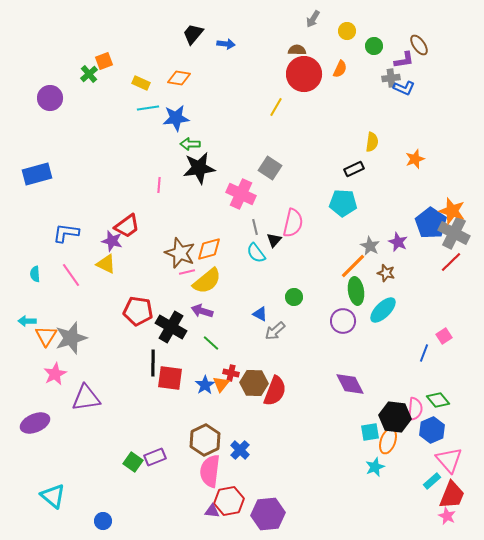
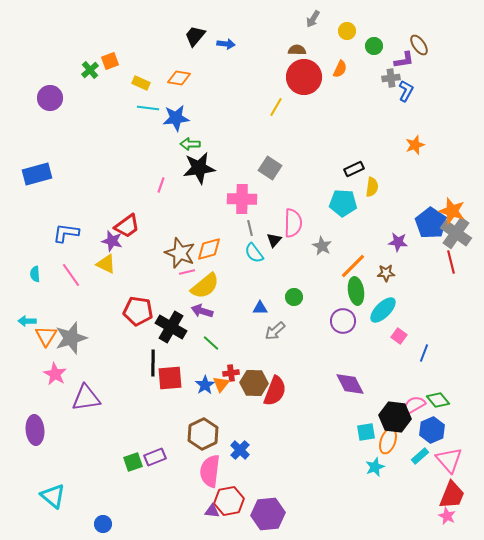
black trapezoid at (193, 34): moved 2 px right, 2 px down
orange square at (104, 61): moved 6 px right
green cross at (89, 74): moved 1 px right, 4 px up
red circle at (304, 74): moved 3 px down
blue L-shape at (404, 88): moved 2 px right, 3 px down; rotated 85 degrees counterclockwise
cyan line at (148, 108): rotated 15 degrees clockwise
yellow semicircle at (372, 142): moved 45 px down
orange star at (415, 159): moved 14 px up
pink line at (159, 185): moved 2 px right; rotated 14 degrees clockwise
pink cross at (241, 194): moved 1 px right, 5 px down; rotated 24 degrees counterclockwise
pink semicircle at (293, 223): rotated 12 degrees counterclockwise
gray line at (255, 227): moved 5 px left, 1 px down
gray cross at (454, 233): moved 2 px right; rotated 8 degrees clockwise
purple star at (398, 242): rotated 18 degrees counterclockwise
gray star at (370, 246): moved 48 px left
cyan semicircle at (256, 253): moved 2 px left
red line at (451, 262): rotated 60 degrees counterclockwise
brown star at (386, 273): rotated 18 degrees counterclockwise
yellow semicircle at (207, 281): moved 2 px left, 5 px down
blue triangle at (260, 314): moved 6 px up; rotated 28 degrees counterclockwise
pink square at (444, 336): moved 45 px left; rotated 21 degrees counterclockwise
red cross at (231, 373): rotated 21 degrees counterclockwise
pink star at (55, 374): rotated 15 degrees counterclockwise
red square at (170, 378): rotated 12 degrees counterclockwise
pink semicircle at (415, 409): moved 1 px left, 4 px up; rotated 125 degrees counterclockwise
purple ellipse at (35, 423): moved 7 px down; rotated 72 degrees counterclockwise
cyan square at (370, 432): moved 4 px left
brown hexagon at (205, 440): moved 2 px left, 6 px up
green square at (133, 462): rotated 36 degrees clockwise
cyan rectangle at (432, 481): moved 12 px left, 25 px up
blue circle at (103, 521): moved 3 px down
